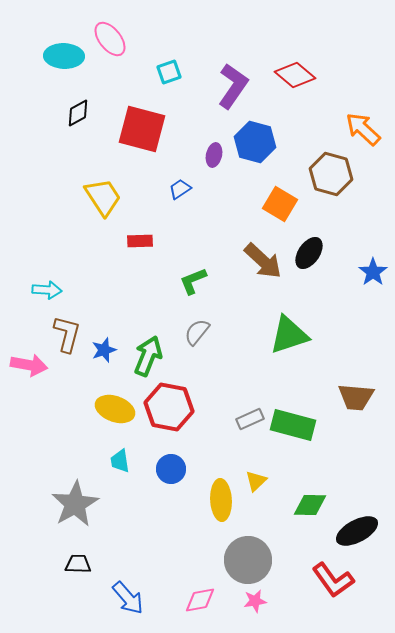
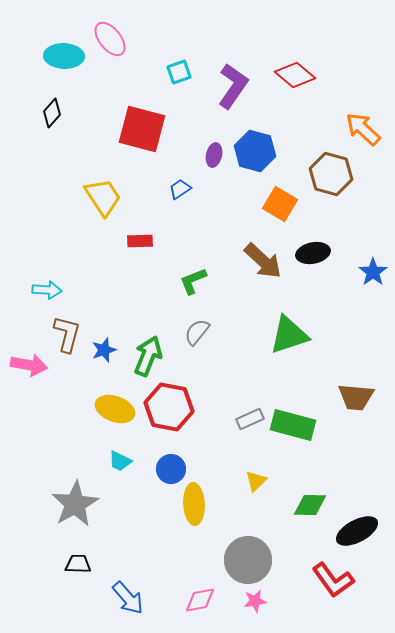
cyan square at (169, 72): moved 10 px right
black diamond at (78, 113): moved 26 px left; rotated 20 degrees counterclockwise
blue hexagon at (255, 142): moved 9 px down
black ellipse at (309, 253): moved 4 px right; rotated 44 degrees clockwise
cyan trapezoid at (120, 461): rotated 55 degrees counterclockwise
yellow ellipse at (221, 500): moved 27 px left, 4 px down
